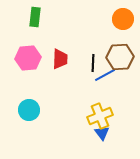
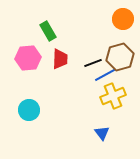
green rectangle: moved 13 px right, 14 px down; rotated 36 degrees counterclockwise
brown hexagon: rotated 12 degrees counterclockwise
black line: rotated 66 degrees clockwise
yellow cross: moved 13 px right, 20 px up
